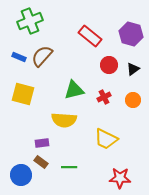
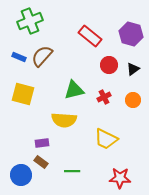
green line: moved 3 px right, 4 px down
